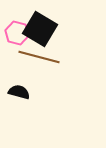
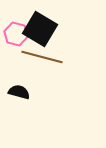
pink hexagon: moved 1 px left, 1 px down
brown line: moved 3 px right
